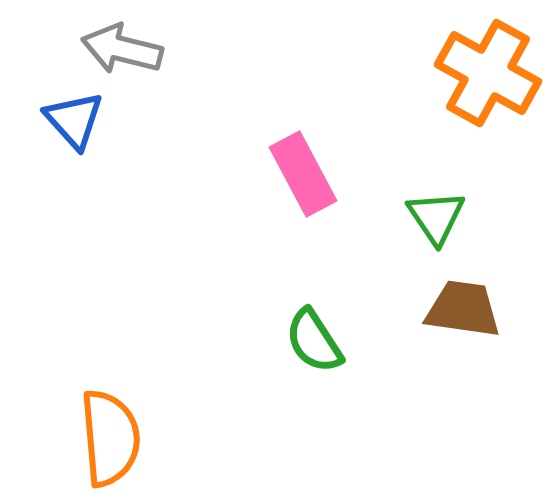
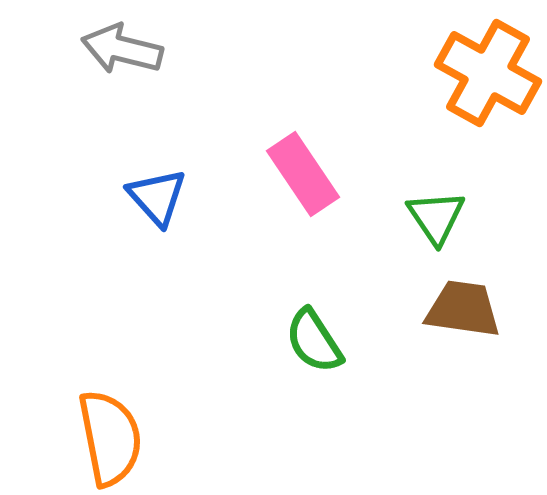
blue triangle: moved 83 px right, 77 px down
pink rectangle: rotated 6 degrees counterclockwise
orange semicircle: rotated 6 degrees counterclockwise
